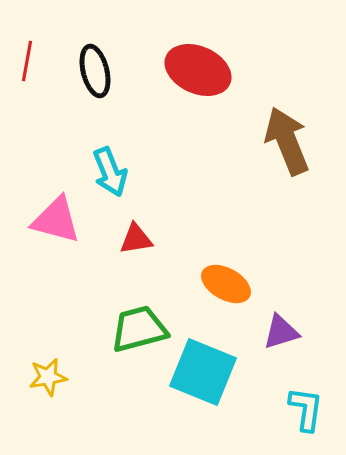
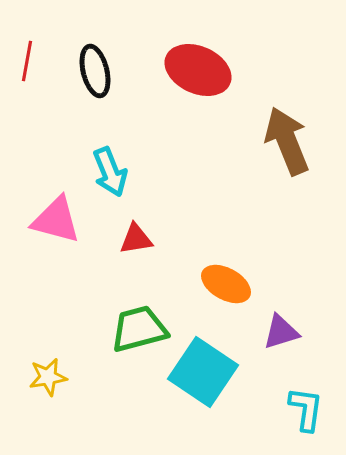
cyan square: rotated 12 degrees clockwise
